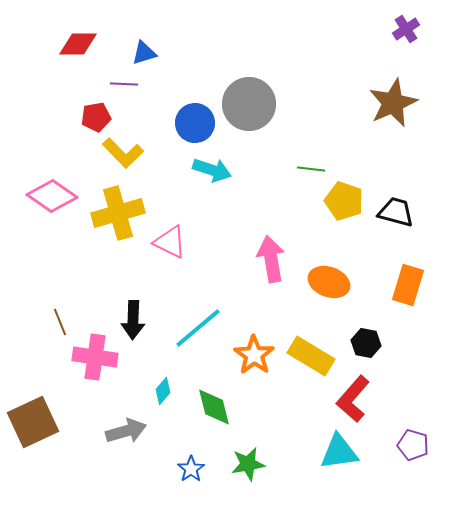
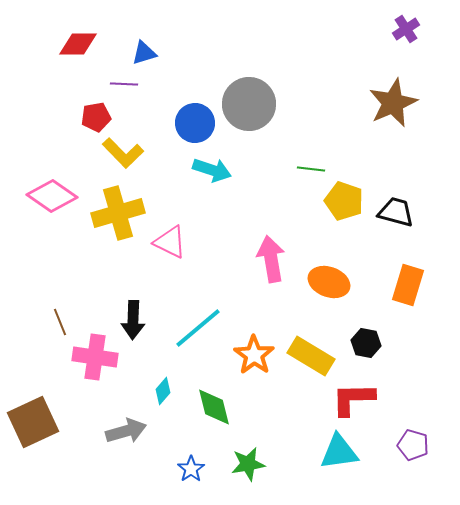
red L-shape: rotated 48 degrees clockwise
